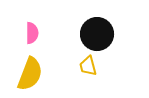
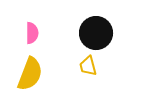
black circle: moved 1 px left, 1 px up
